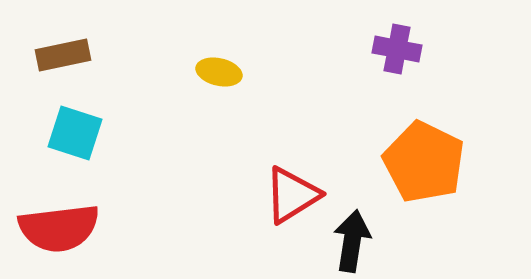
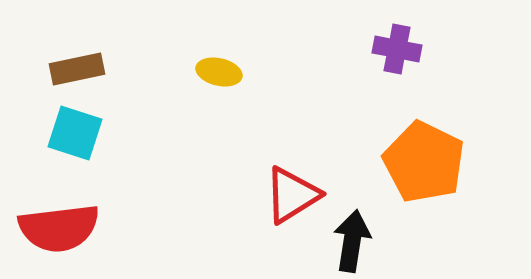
brown rectangle: moved 14 px right, 14 px down
